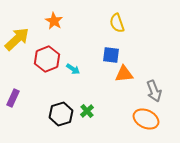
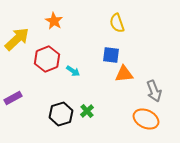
cyan arrow: moved 2 px down
purple rectangle: rotated 36 degrees clockwise
